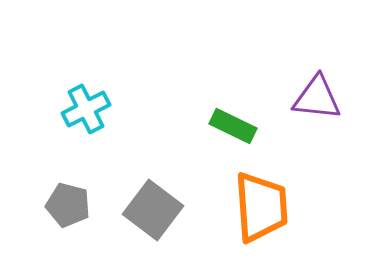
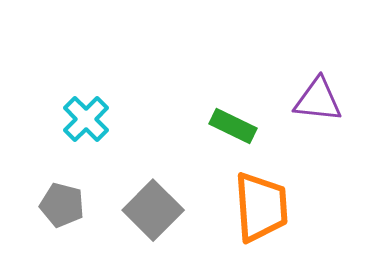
purple triangle: moved 1 px right, 2 px down
cyan cross: moved 10 px down; rotated 18 degrees counterclockwise
gray pentagon: moved 6 px left
gray square: rotated 8 degrees clockwise
